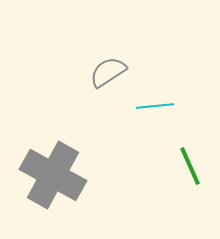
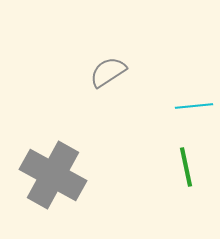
cyan line: moved 39 px right
green line: moved 4 px left, 1 px down; rotated 12 degrees clockwise
